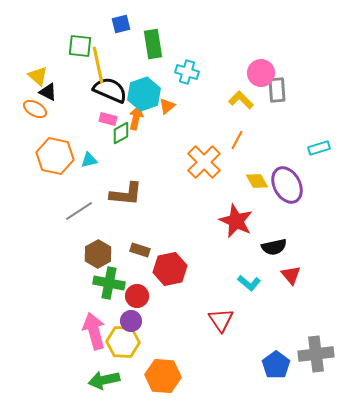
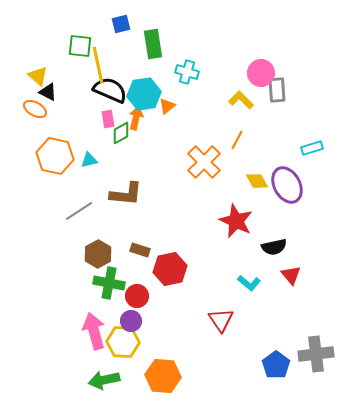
cyan hexagon at (144, 94): rotated 12 degrees clockwise
pink rectangle at (108, 119): rotated 66 degrees clockwise
cyan rectangle at (319, 148): moved 7 px left
